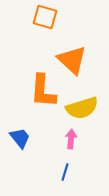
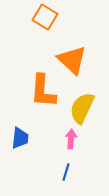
orange square: rotated 15 degrees clockwise
yellow semicircle: rotated 132 degrees clockwise
blue trapezoid: rotated 45 degrees clockwise
blue line: moved 1 px right
